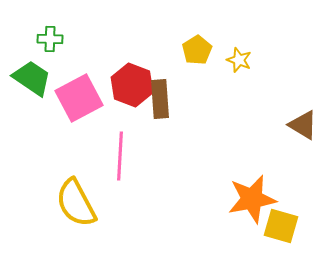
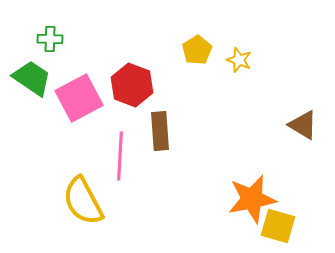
brown rectangle: moved 32 px down
yellow semicircle: moved 7 px right, 2 px up
yellow square: moved 3 px left
